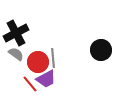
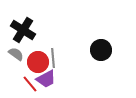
black cross: moved 7 px right, 3 px up; rotated 30 degrees counterclockwise
